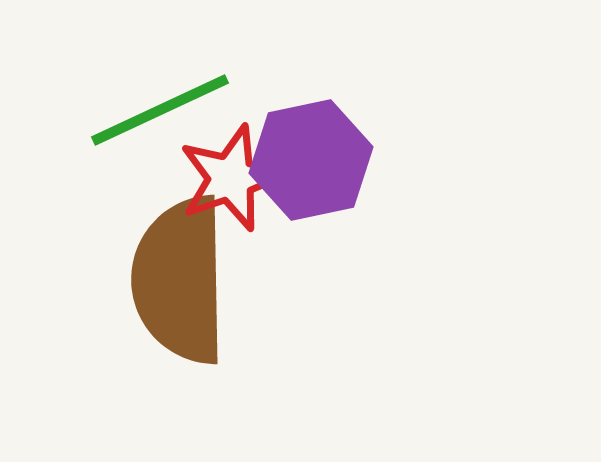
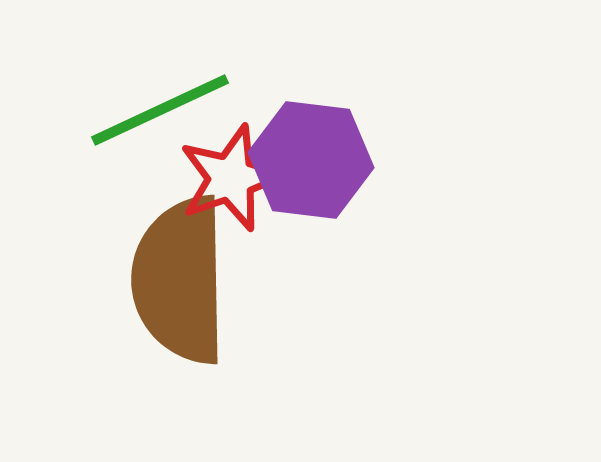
purple hexagon: rotated 19 degrees clockwise
